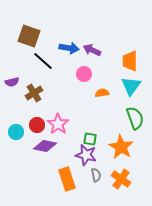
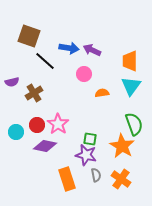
black line: moved 2 px right
green semicircle: moved 1 px left, 6 px down
orange star: moved 1 px right, 1 px up
